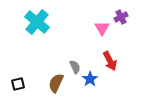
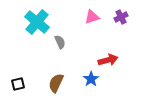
pink triangle: moved 10 px left, 11 px up; rotated 42 degrees clockwise
red arrow: moved 2 px left, 1 px up; rotated 78 degrees counterclockwise
gray semicircle: moved 15 px left, 25 px up
blue star: moved 1 px right
